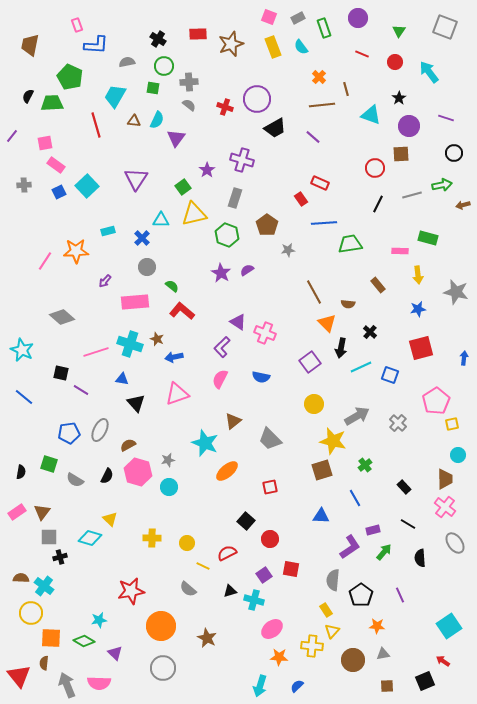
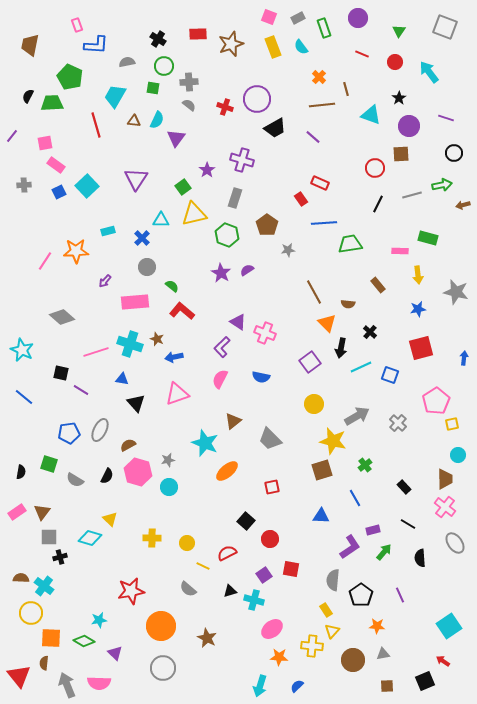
red square at (270, 487): moved 2 px right
